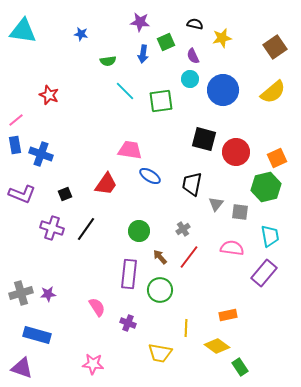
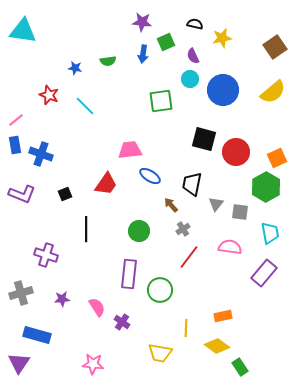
purple star at (140, 22): moved 2 px right
blue star at (81, 34): moved 6 px left, 34 px down
cyan line at (125, 91): moved 40 px left, 15 px down
pink trapezoid at (130, 150): rotated 15 degrees counterclockwise
green hexagon at (266, 187): rotated 16 degrees counterclockwise
purple cross at (52, 228): moved 6 px left, 27 px down
black line at (86, 229): rotated 35 degrees counterclockwise
cyan trapezoid at (270, 236): moved 3 px up
pink semicircle at (232, 248): moved 2 px left, 1 px up
brown arrow at (160, 257): moved 11 px right, 52 px up
purple star at (48, 294): moved 14 px right, 5 px down
orange rectangle at (228, 315): moved 5 px left, 1 px down
purple cross at (128, 323): moved 6 px left, 1 px up; rotated 14 degrees clockwise
purple triangle at (22, 368): moved 3 px left, 5 px up; rotated 45 degrees clockwise
